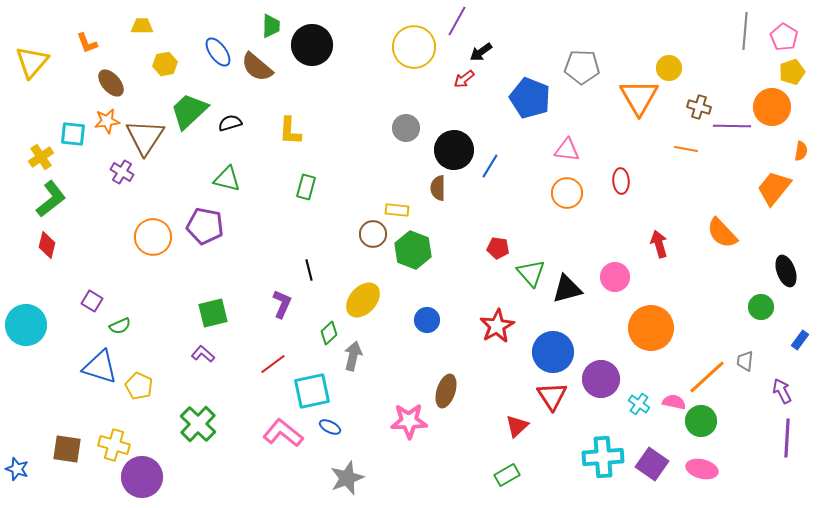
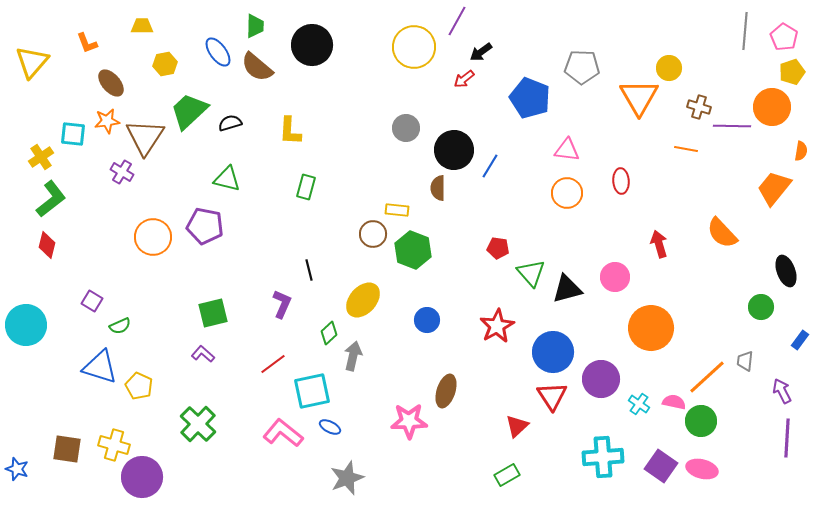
green trapezoid at (271, 26): moved 16 px left
purple square at (652, 464): moved 9 px right, 2 px down
